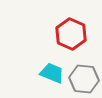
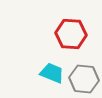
red hexagon: rotated 20 degrees counterclockwise
